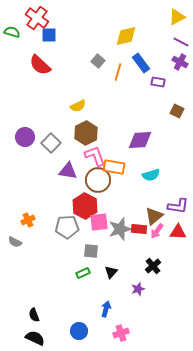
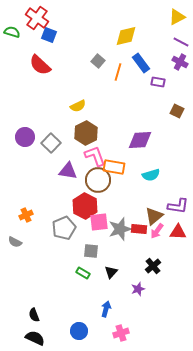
blue square at (49, 35): rotated 21 degrees clockwise
orange cross at (28, 220): moved 2 px left, 5 px up
gray pentagon at (67, 227): moved 3 px left, 1 px down; rotated 20 degrees counterclockwise
green rectangle at (83, 273): rotated 56 degrees clockwise
